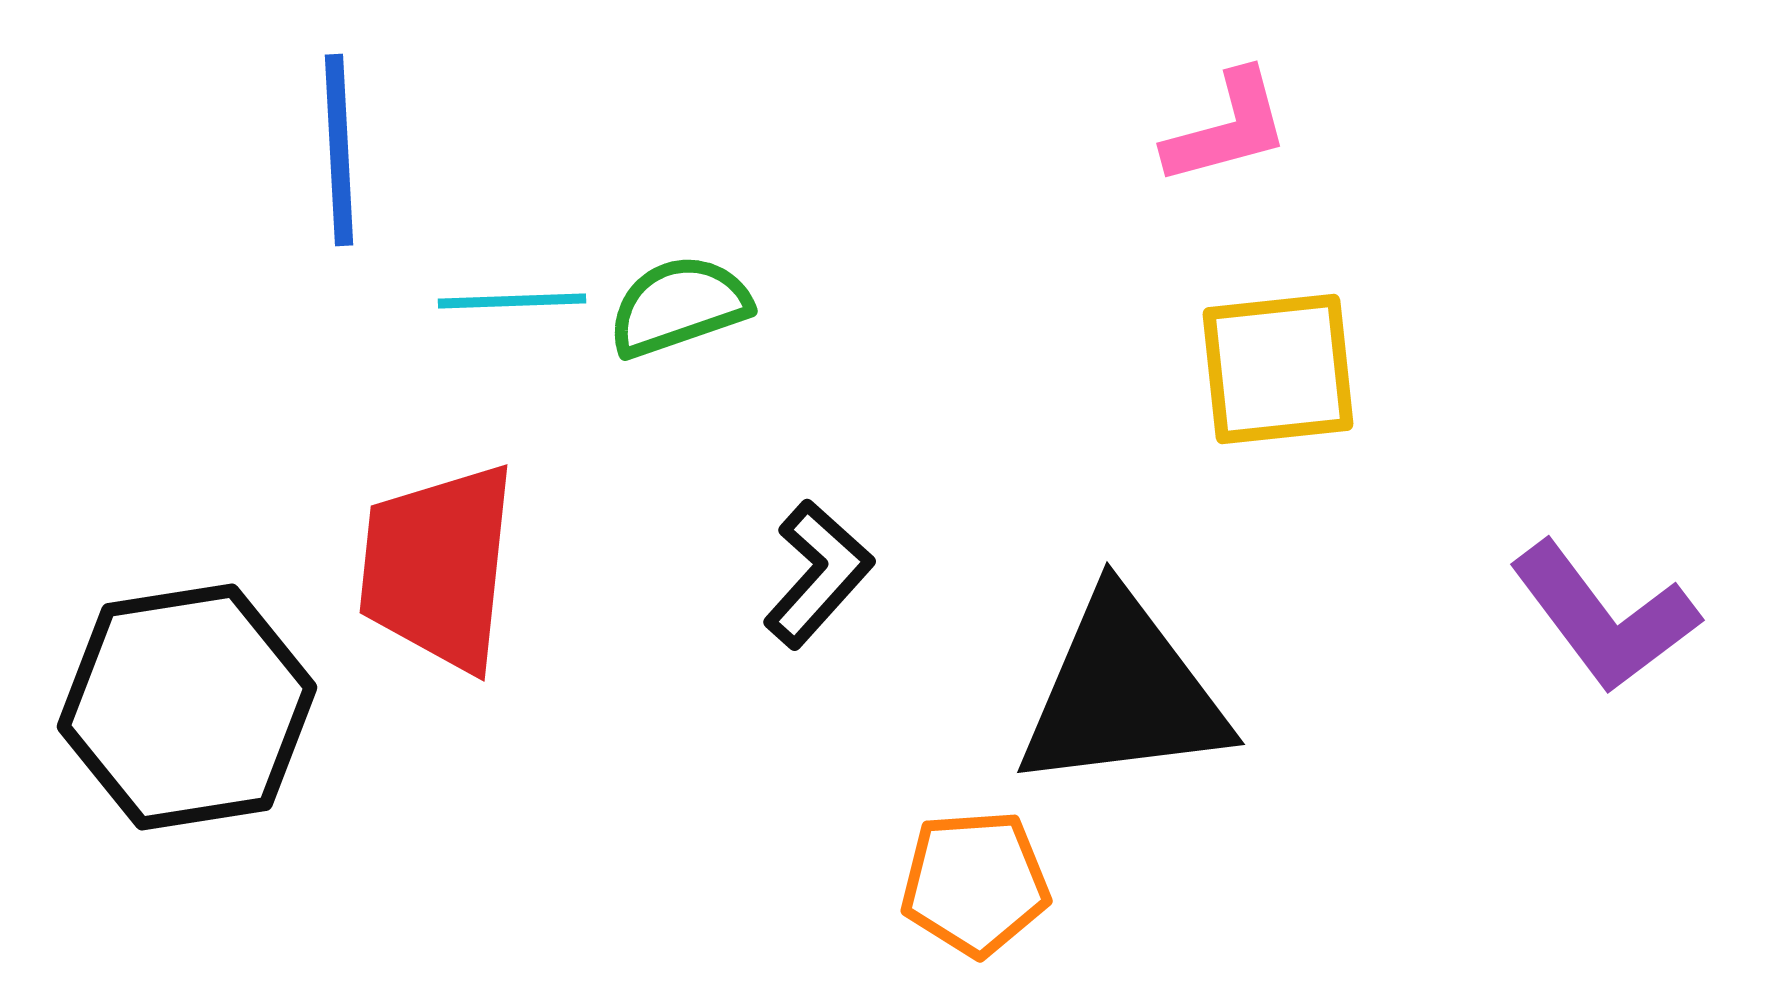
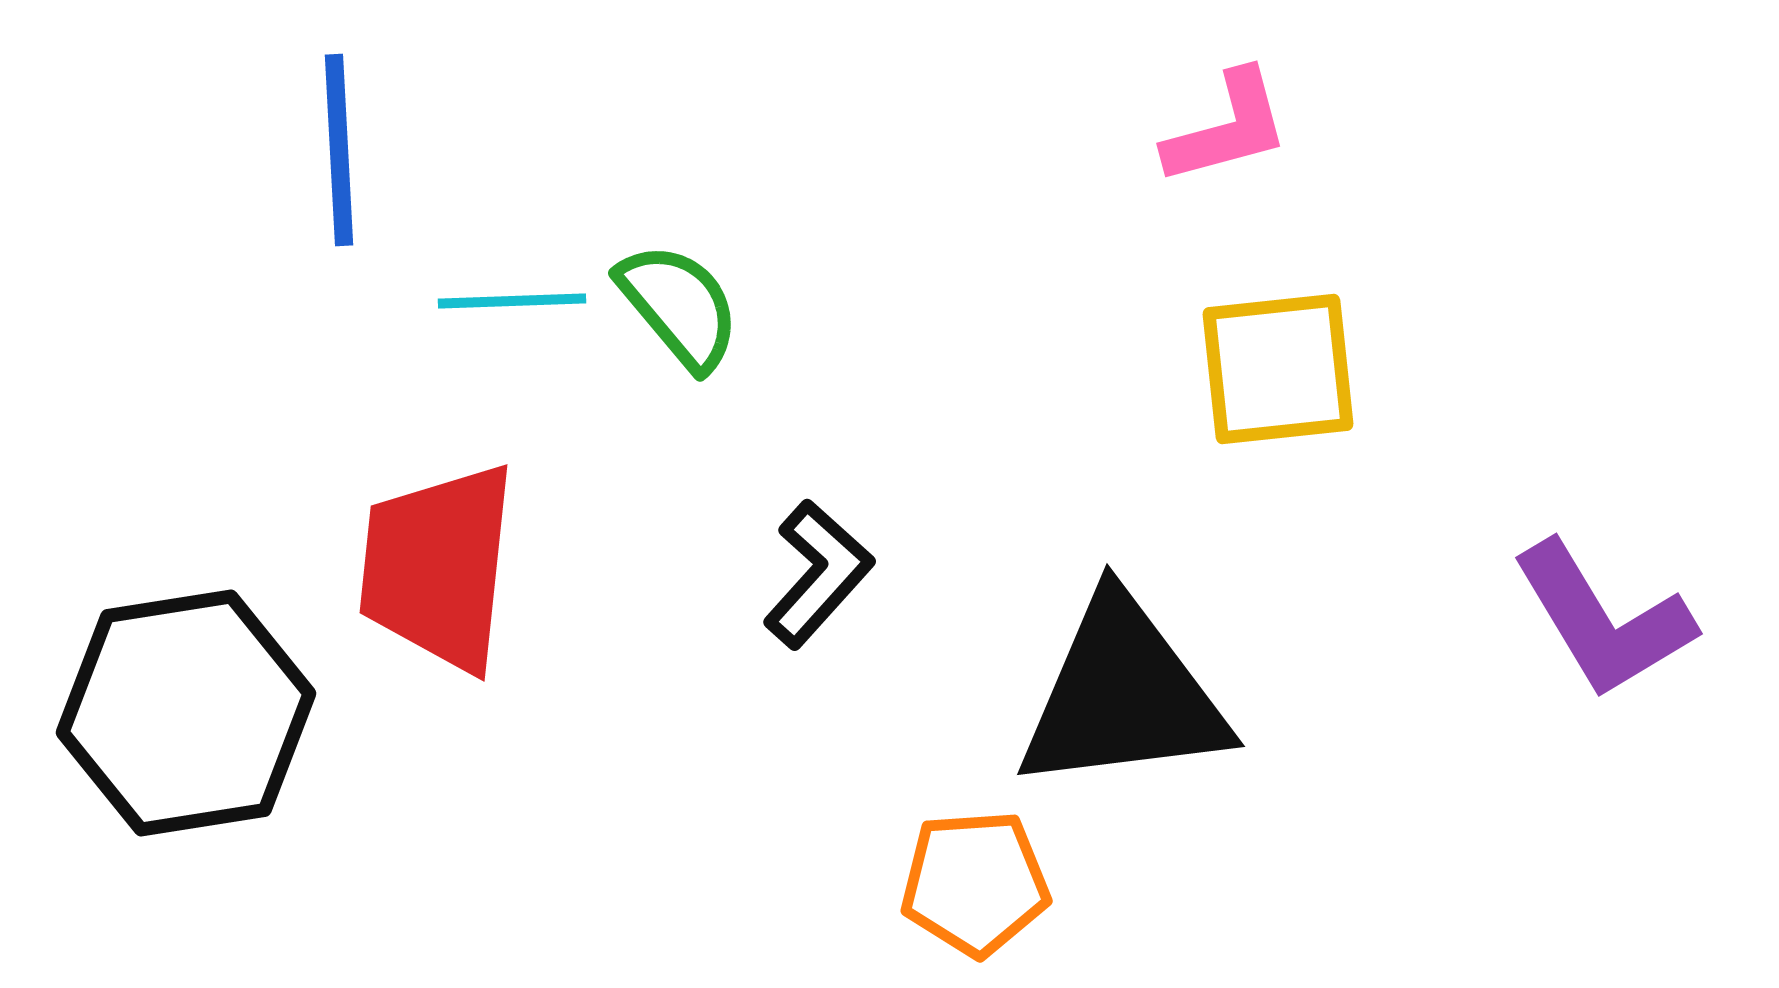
green semicircle: rotated 69 degrees clockwise
purple L-shape: moved 1 px left, 3 px down; rotated 6 degrees clockwise
black triangle: moved 2 px down
black hexagon: moved 1 px left, 6 px down
